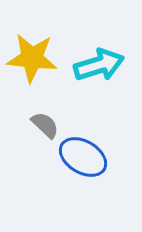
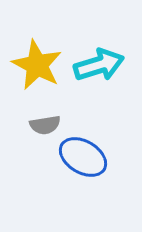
yellow star: moved 5 px right, 7 px down; rotated 21 degrees clockwise
gray semicircle: rotated 128 degrees clockwise
